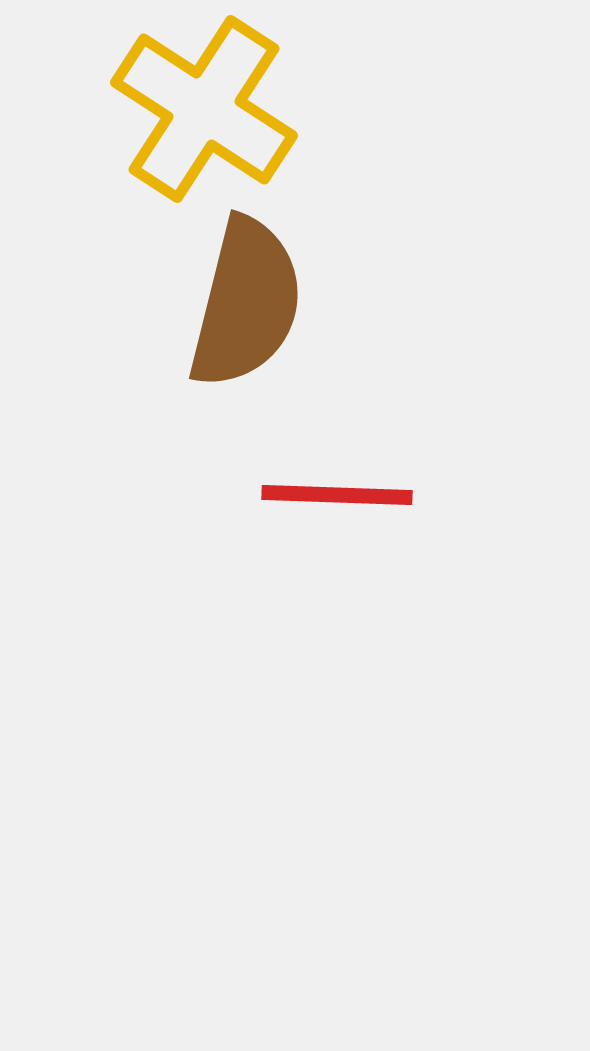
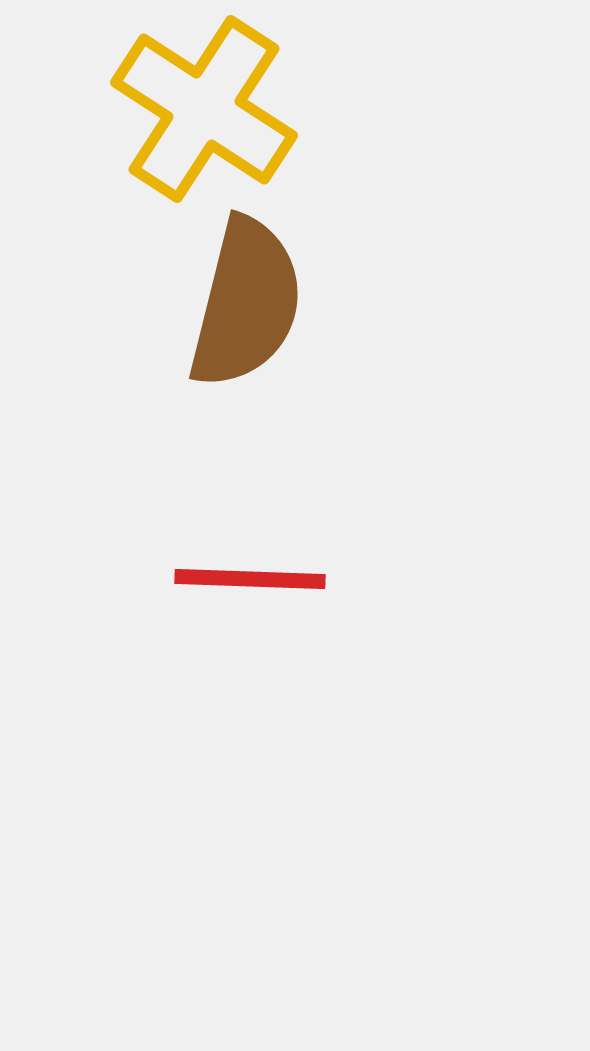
red line: moved 87 px left, 84 px down
